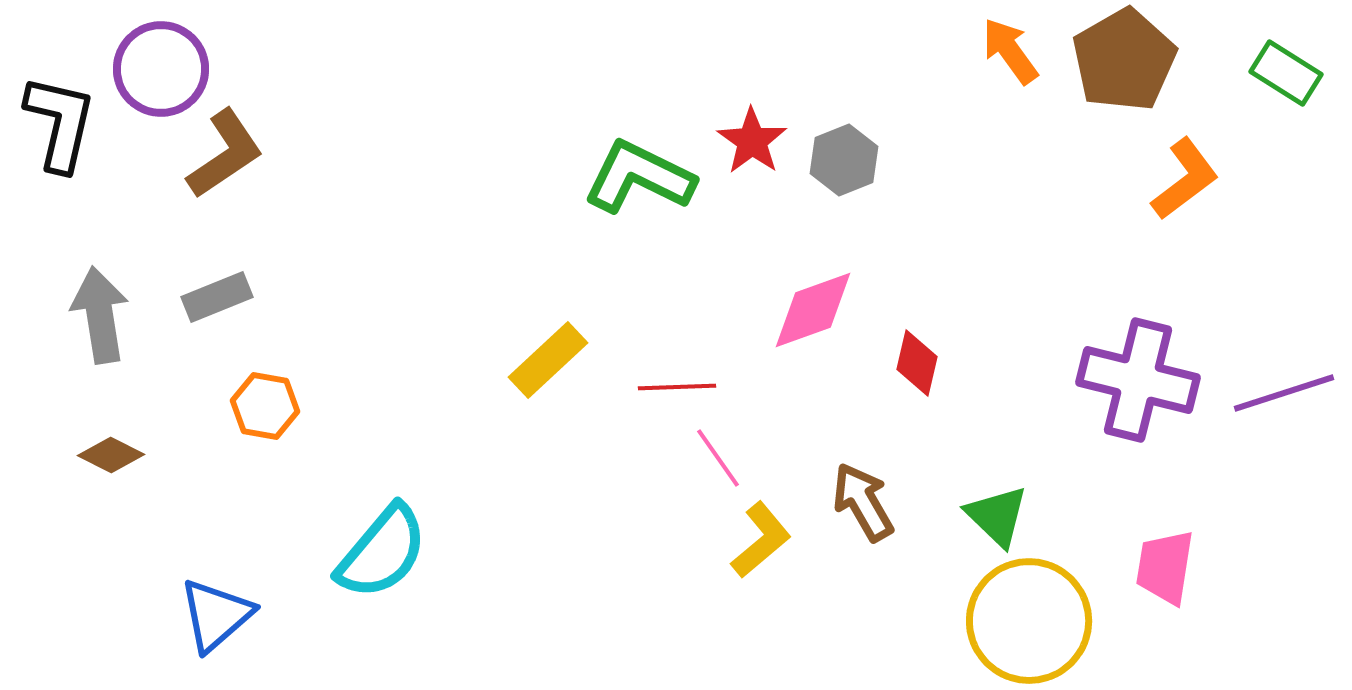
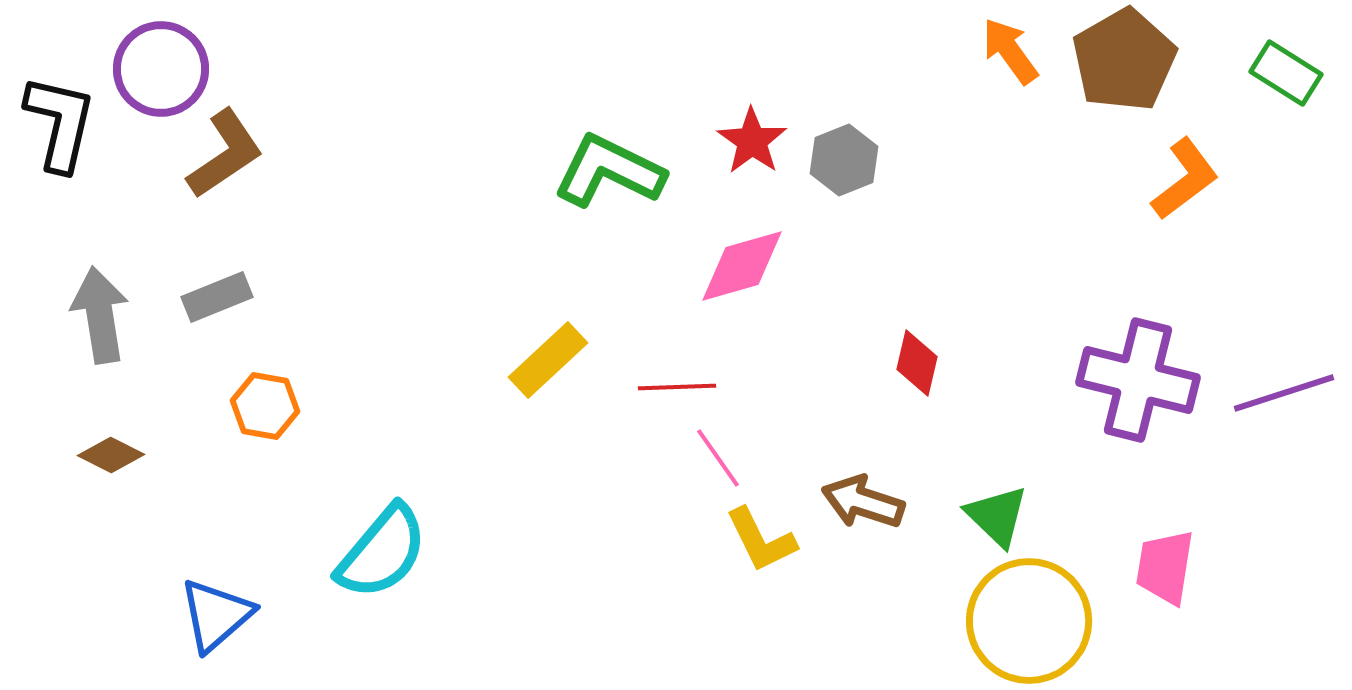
green L-shape: moved 30 px left, 6 px up
pink diamond: moved 71 px left, 44 px up; rotated 4 degrees clockwise
brown arrow: rotated 42 degrees counterclockwise
yellow L-shape: rotated 104 degrees clockwise
